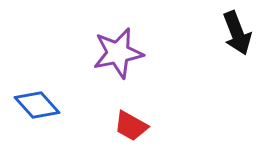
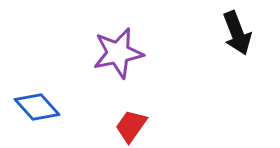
blue diamond: moved 2 px down
red trapezoid: rotated 96 degrees clockwise
